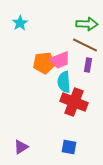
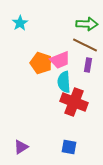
orange pentagon: moved 3 px left; rotated 25 degrees clockwise
